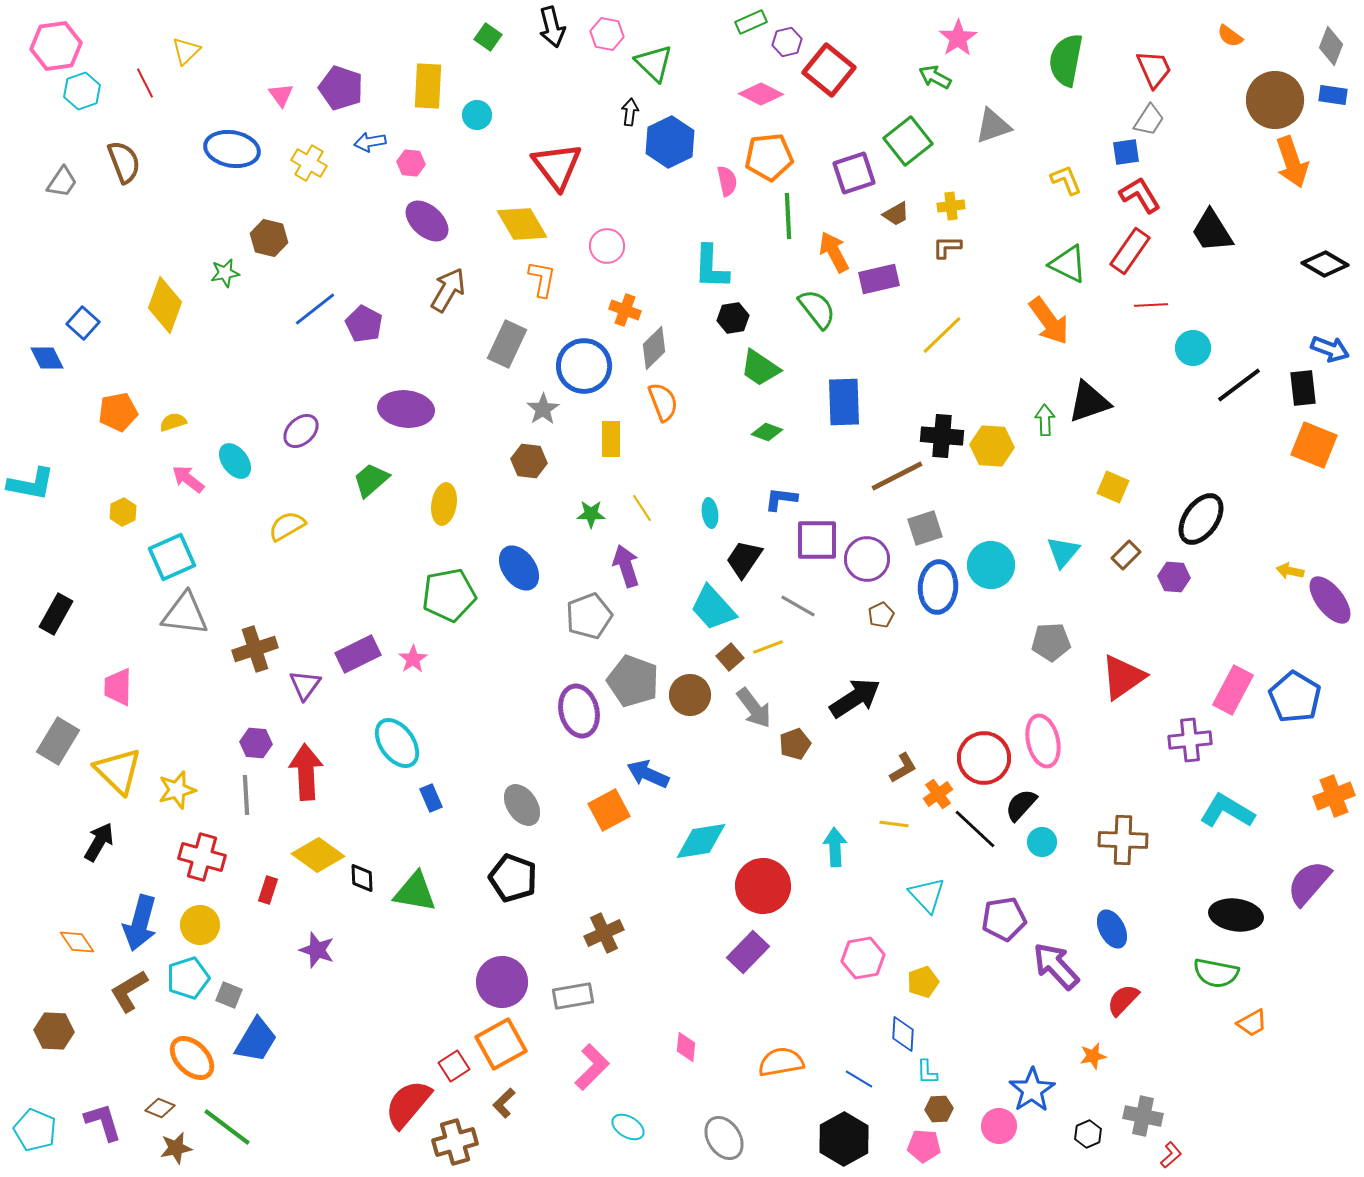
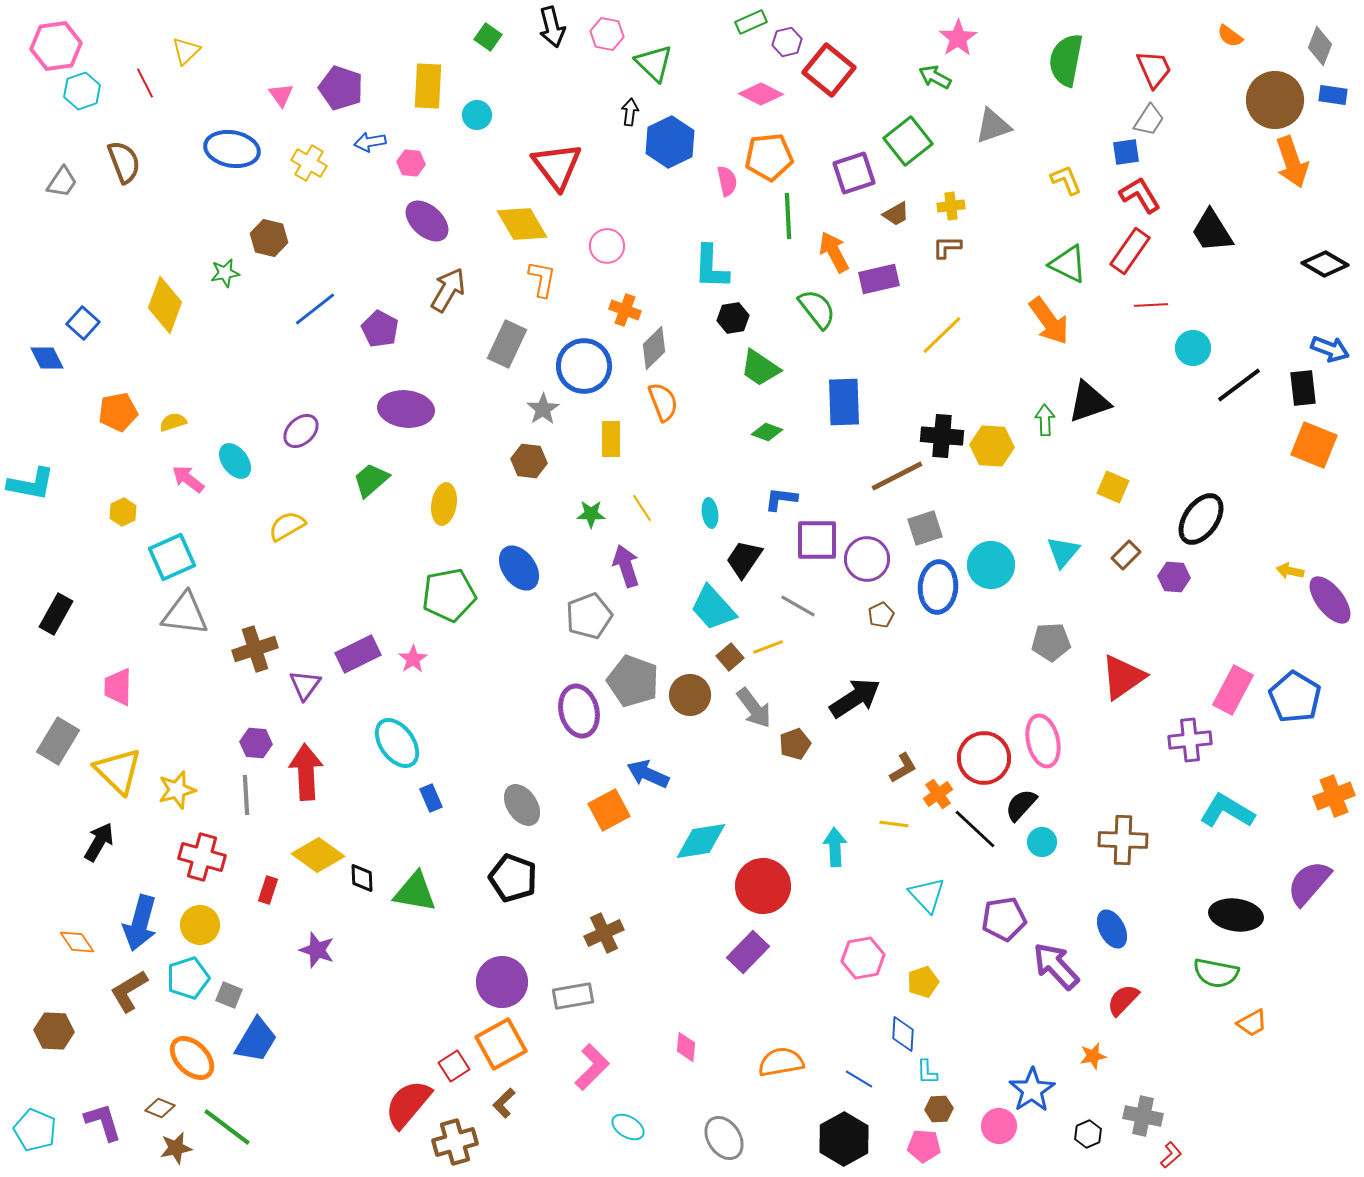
gray diamond at (1331, 46): moved 11 px left
purple pentagon at (364, 324): moved 16 px right, 5 px down
